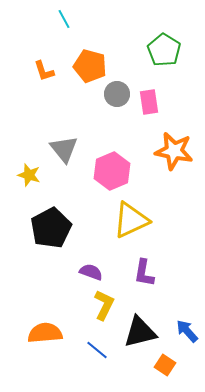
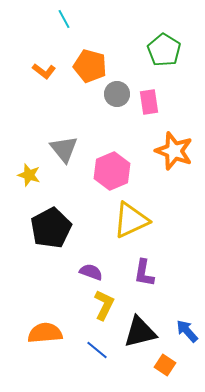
orange L-shape: rotated 35 degrees counterclockwise
orange star: rotated 9 degrees clockwise
